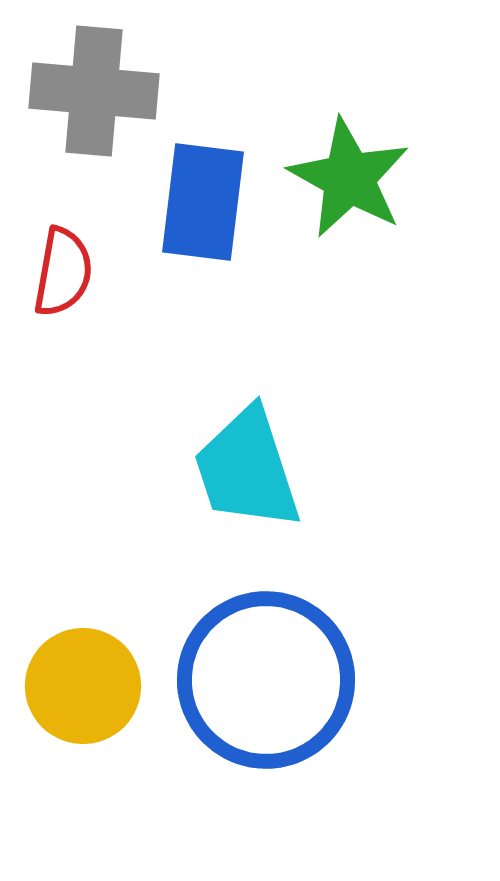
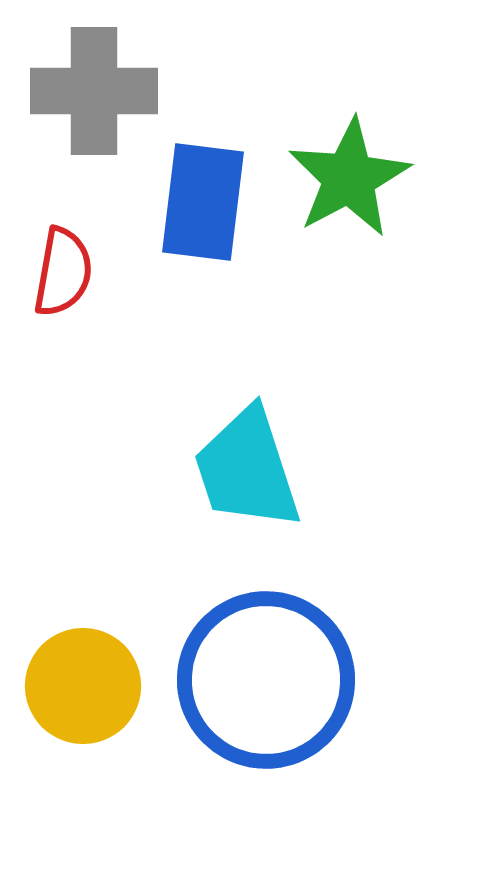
gray cross: rotated 5 degrees counterclockwise
green star: rotated 15 degrees clockwise
